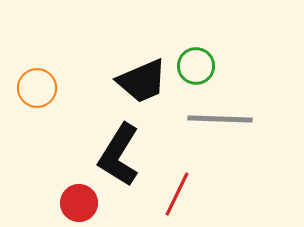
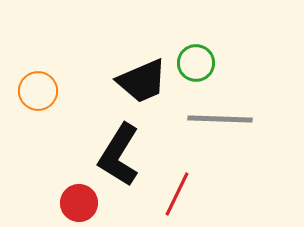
green circle: moved 3 px up
orange circle: moved 1 px right, 3 px down
